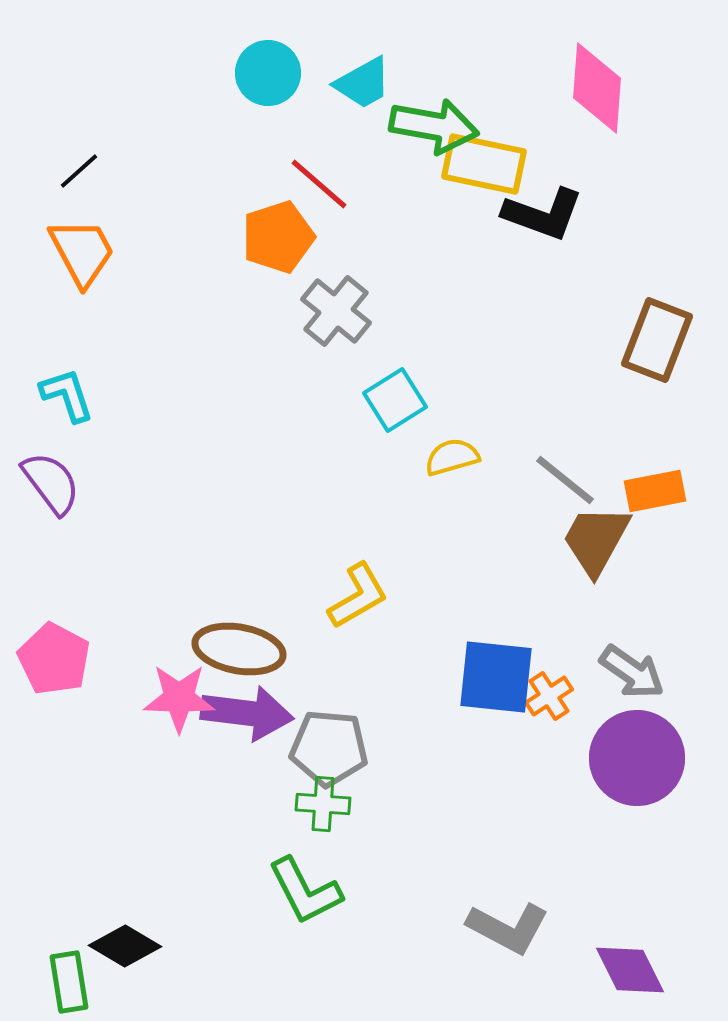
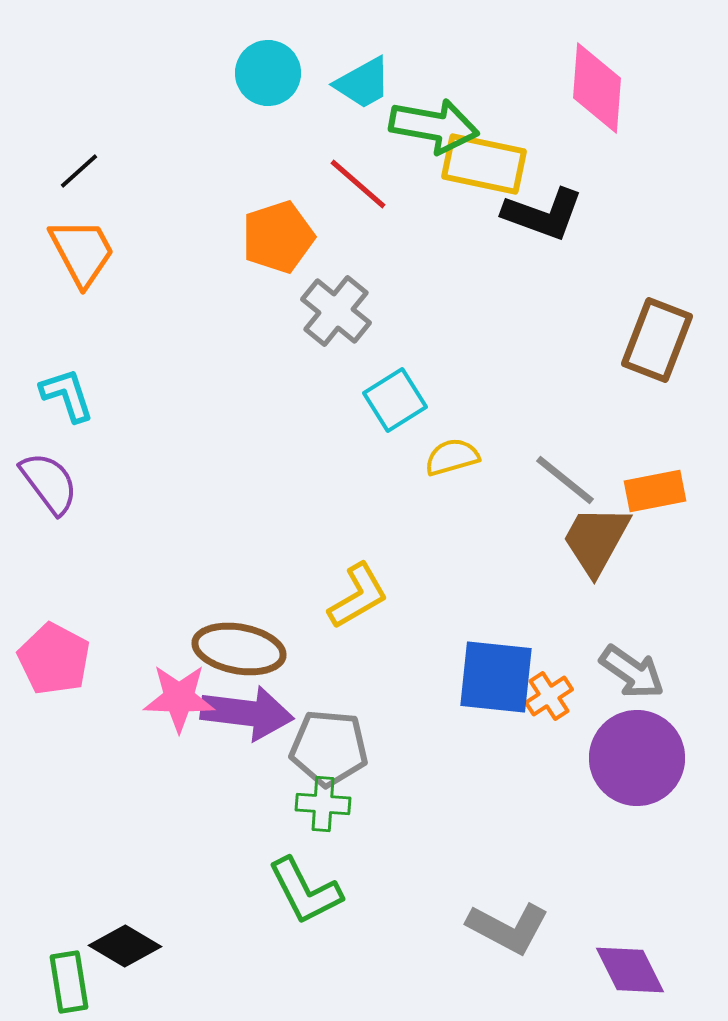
red line: moved 39 px right
purple semicircle: moved 2 px left
